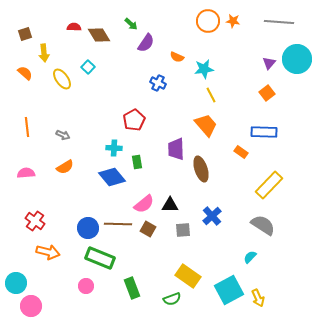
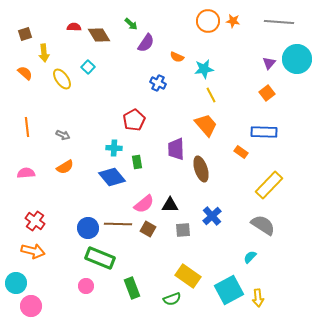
orange arrow at (48, 252): moved 15 px left, 1 px up
yellow arrow at (258, 298): rotated 18 degrees clockwise
